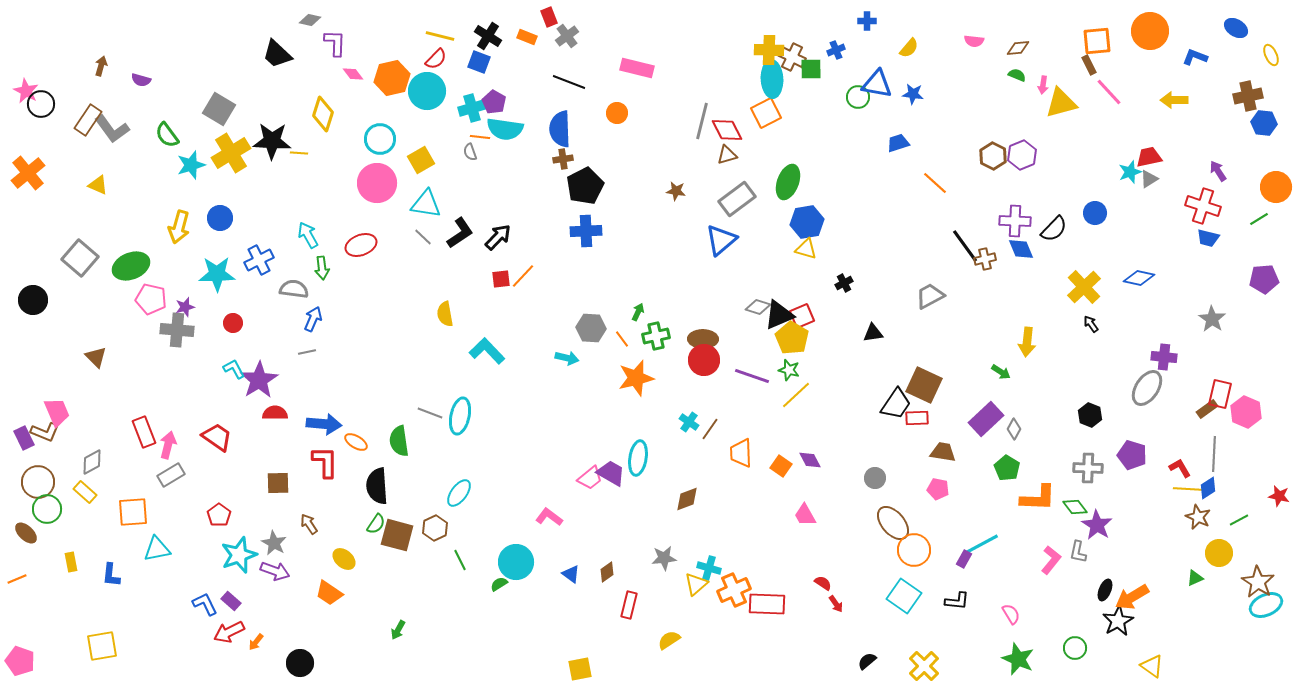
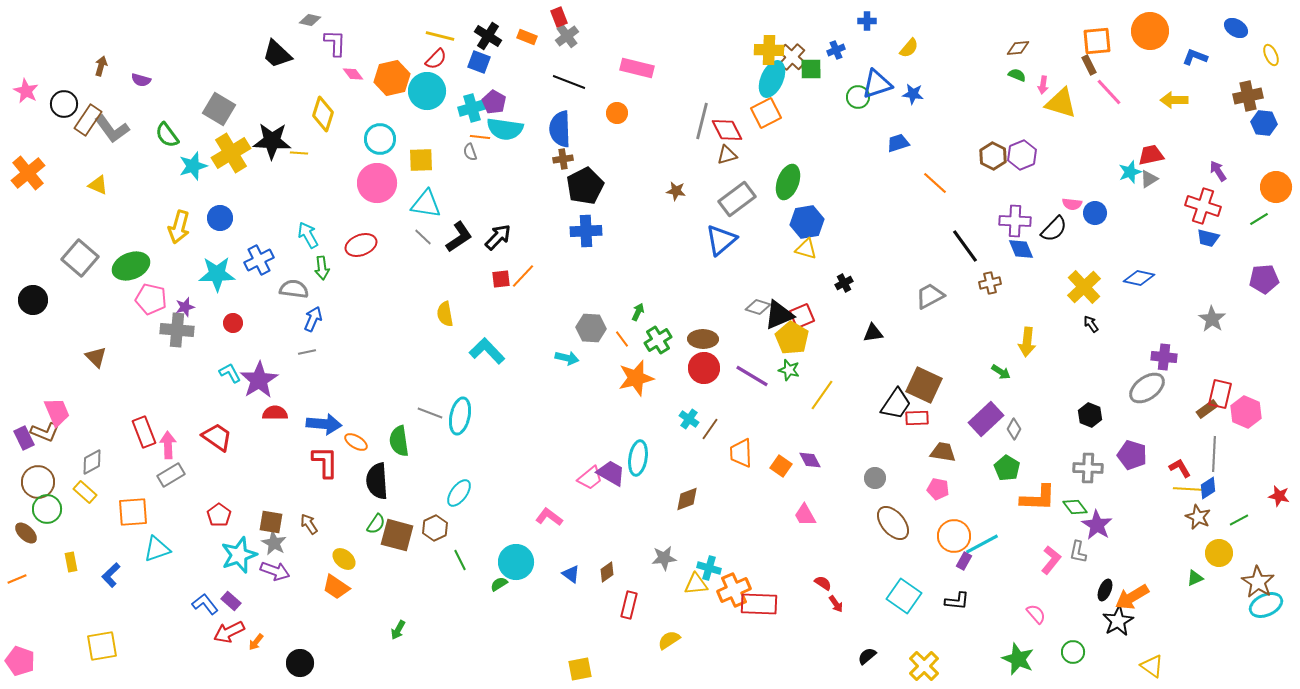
red rectangle at (549, 17): moved 10 px right
pink semicircle at (974, 41): moved 98 px right, 163 px down
brown cross at (792, 57): rotated 16 degrees clockwise
cyan ellipse at (772, 79): rotated 27 degrees clockwise
blue triangle at (877, 84): rotated 28 degrees counterclockwise
yellow triangle at (1061, 103): rotated 32 degrees clockwise
black circle at (41, 104): moved 23 px right
red trapezoid at (1149, 157): moved 2 px right, 2 px up
yellow square at (421, 160): rotated 28 degrees clockwise
cyan star at (191, 165): moved 2 px right, 1 px down
black L-shape at (460, 233): moved 1 px left, 4 px down
brown cross at (985, 259): moved 5 px right, 24 px down
green cross at (656, 336): moved 2 px right, 4 px down; rotated 20 degrees counterclockwise
red circle at (704, 360): moved 8 px down
cyan L-shape at (234, 369): moved 4 px left, 4 px down
purple line at (752, 376): rotated 12 degrees clockwise
gray ellipse at (1147, 388): rotated 21 degrees clockwise
yellow line at (796, 395): moved 26 px right; rotated 12 degrees counterclockwise
cyan cross at (689, 422): moved 3 px up
pink arrow at (168, 445): rotated 16 degrees counterclockwise
brown square at (278, 483): moved 7 px left, 39 px down; rotated 10 degrees clockwise
black semicircle at (377, 486): moved 5 px up
cyan triangle at (157, 549): rotated 8 degrees counterclockwise
orange circle at (914, 550): moved 40 px right, 14 px up
purple rectangle at (964, 559): moved 2 px down
blue L-shape at (111, 575): rotated 40 degrees clockwise
yellow triangle at (696, 584): rotated 35 degrees clockwise
orange trapezoid at (329, 593): moved 7 px right, 6 px up
blue L-shape at (205, 604): rotated 12 degrees counterclockwise
red rectangle at (767, 604): moved 8 px left
pink semicircle at (1011, 614): moved 25 px right; rotated 10 degrees counterclockwise
green circle at (1075, 648): moved 2 px left, 4 px down
black semicircle at (867, 661): moved 5 px up
